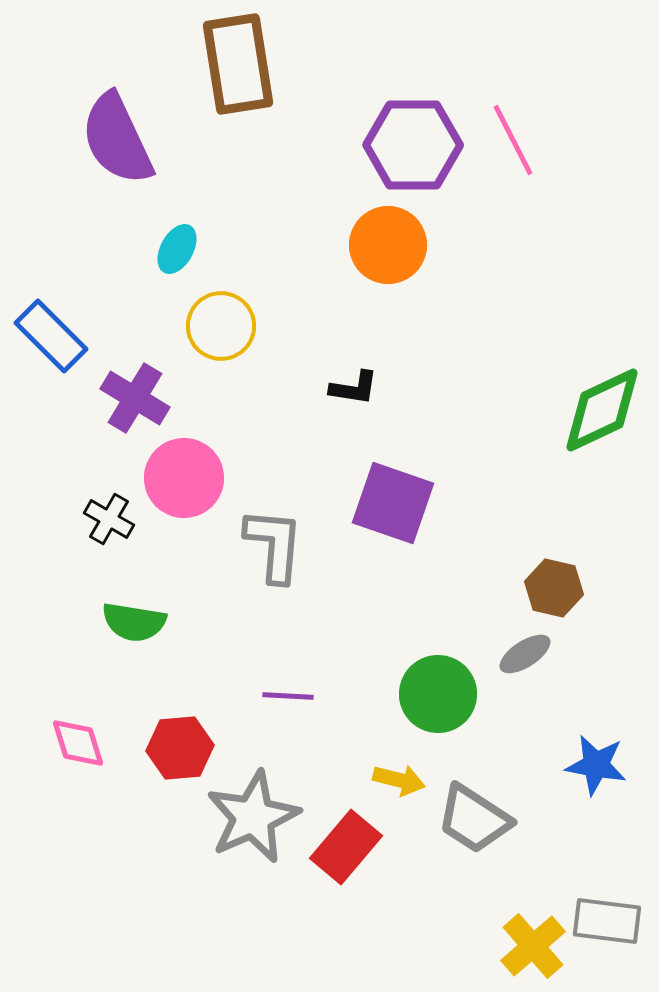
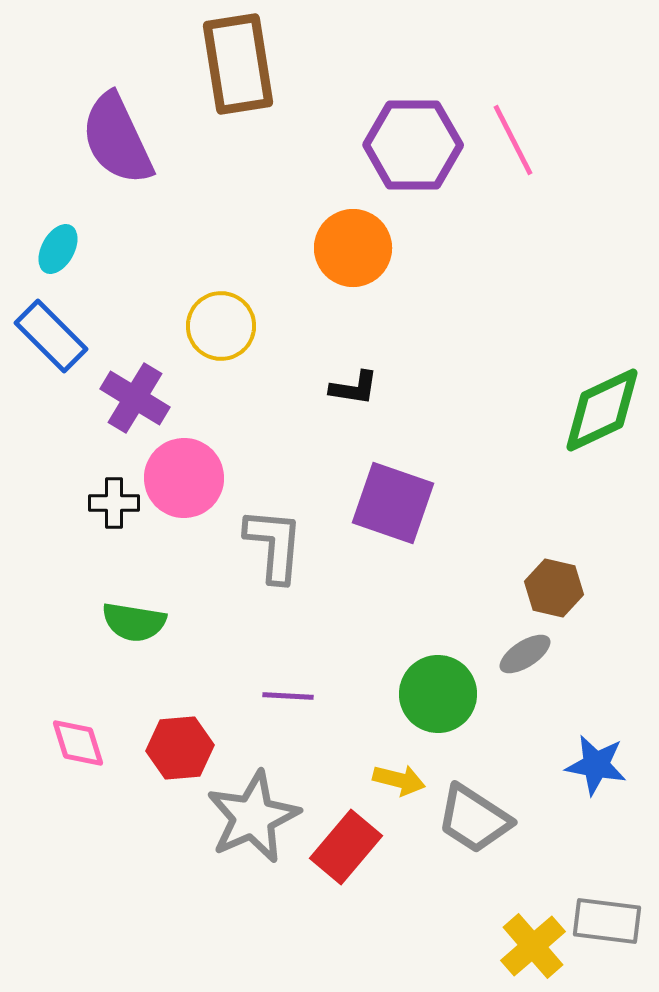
orange circle: moved 35 px left, 3 px down
cyan ellipse: moved 119 px left
black cross: moved 5 px right, 16 px up; rotated 30 degrees counterclockwise
